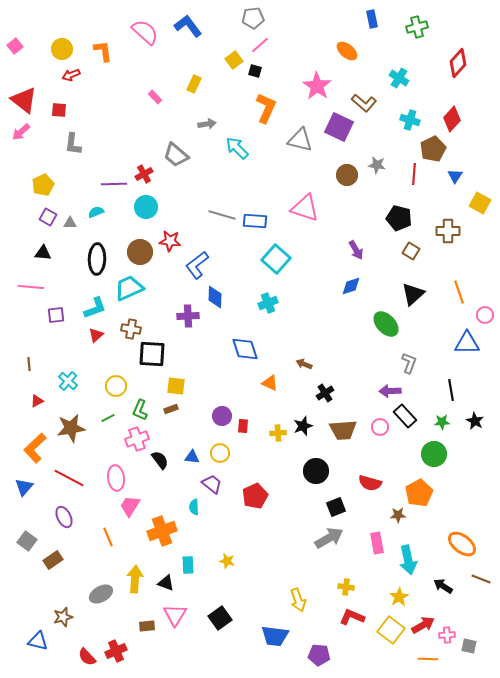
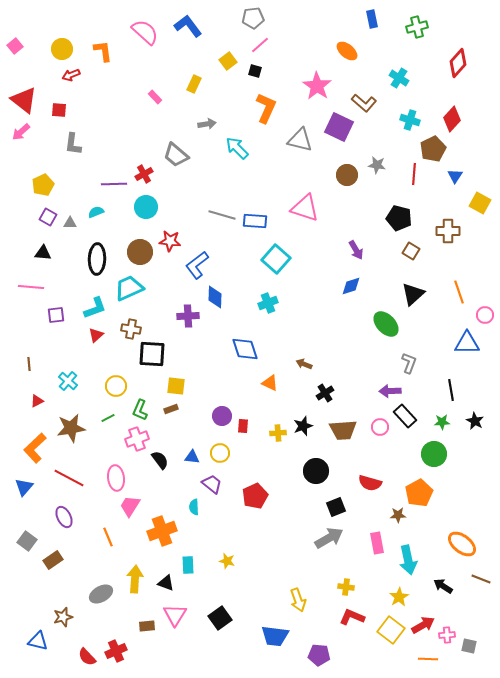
yellow square at (234, 60): moved 6 px left, 1 px down
